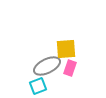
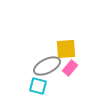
pink rectangle: rotated 21 degrees clockwise
cyan square: rotated 36 degrees clockwise
